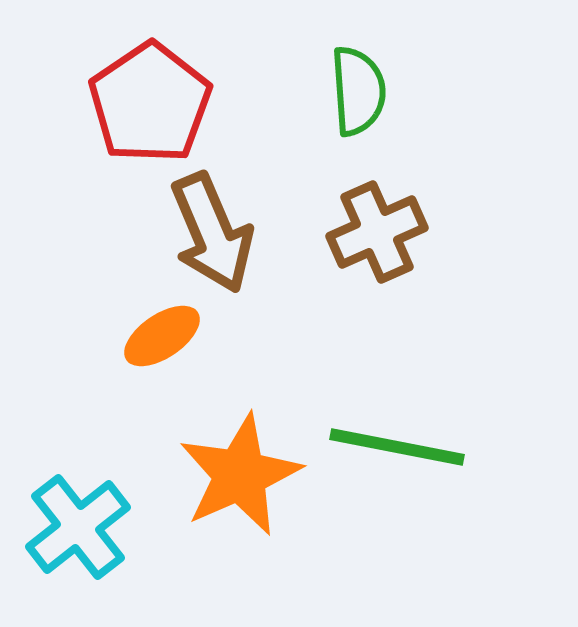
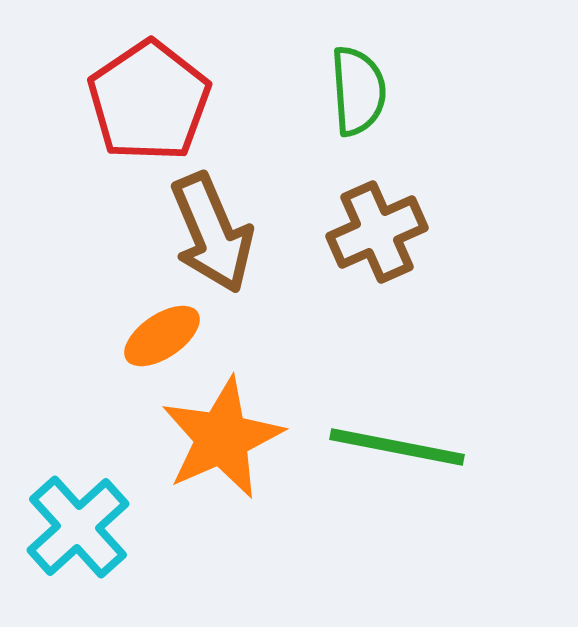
red pentagon: moved 1 px left, 2 px up
orange star: moved 18 px left, 37 px up
cyan cross: rotated 4 degrees counterclockwise
